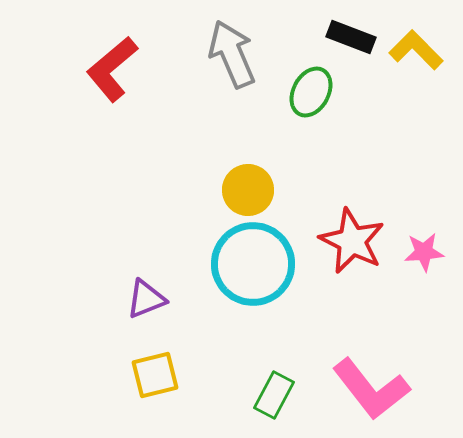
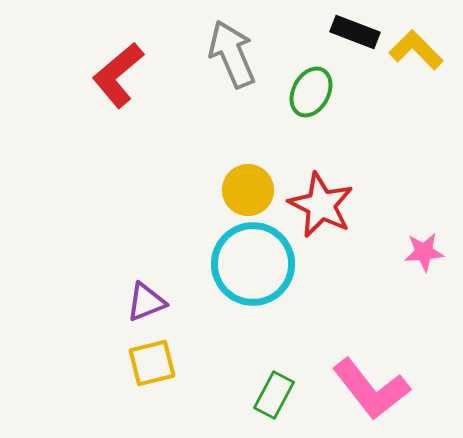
black rectangle: moved 4 px right, 5 px up
red L-shape: moved 6 px right, 6 px down
red star: moved 31 px left, 36 px up
purple triangle: moved 3 px down
yellow square: moved 3 px left, 12 px up
